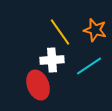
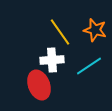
red ellipse: moved 1 px right
